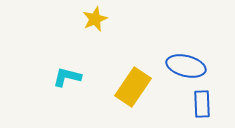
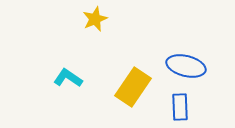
cyan L-shape: moved 1 px right, 1 px down; rotated 20 degrees clockwise
blue rectangle: moved 22 px left, 3 px down
